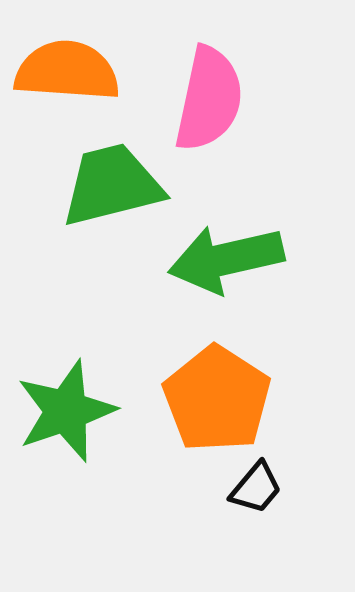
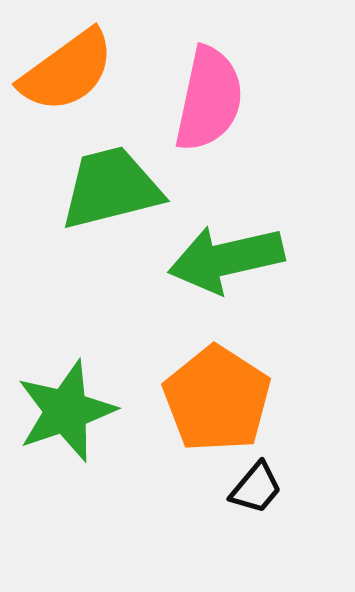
orange semicircle: rotated 140 degrees clockwise
green trapezoid: moved 1 px left, 3 px down
